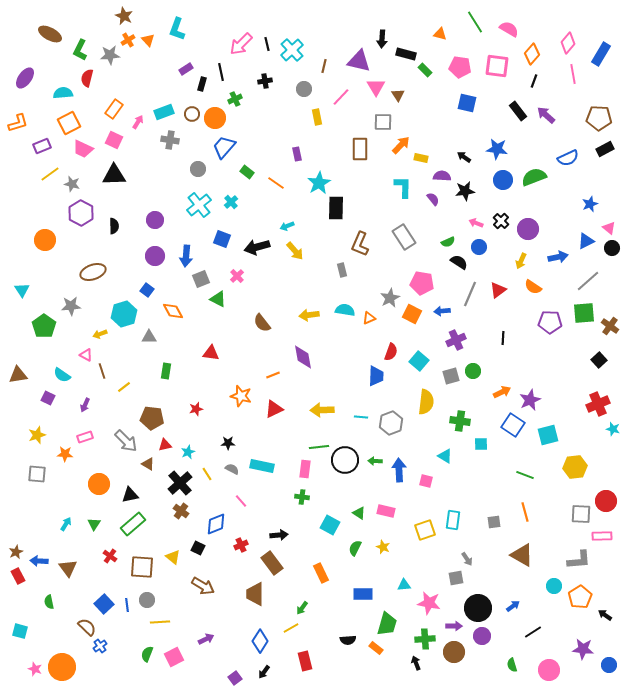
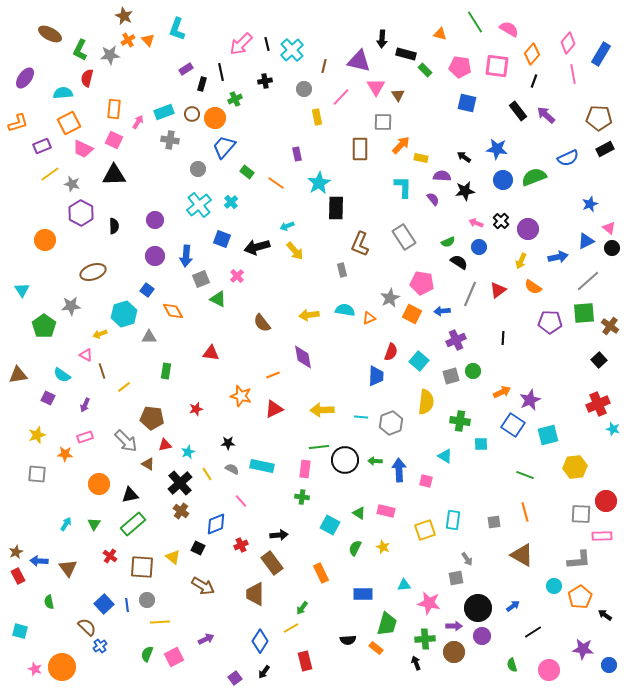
orange rectangle at (114, 109): rotated 30 degrees counterclockwise
